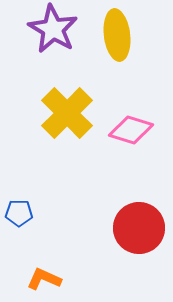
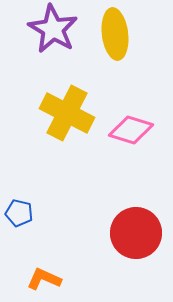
yellow ellipse: moved 2 px left, 1 px up
yellow cross: rotated 18 degrees counterclockwise
blue pentagon: rotated 12 degrees clockwise
red circle: moved 3 px left, 5 px down
